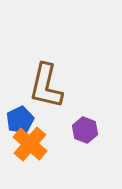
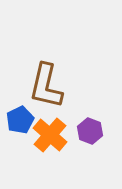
purple hexagon: moved 5 px right, 1 px down
orange cross: moved 20 px right, 9 px up
